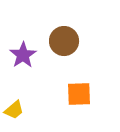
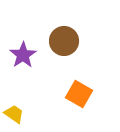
orange square: rotated 32 degrees clockwise
yellow trapezoid: moved 4 px down; rotated 105 degrees counterclockwise
